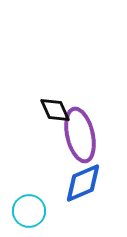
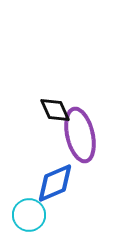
blue diamond: moved 28 px left
cyan circle: moved 4 px down
